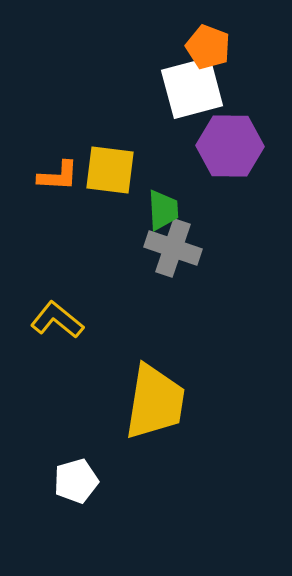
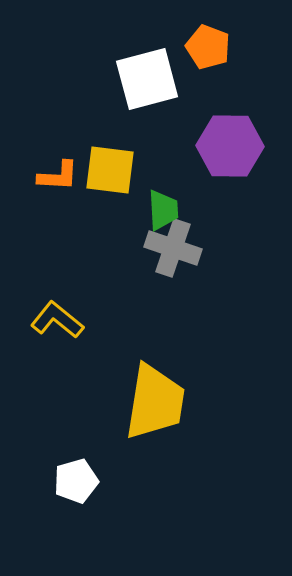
white square: moved 45 px left, 9 px up
